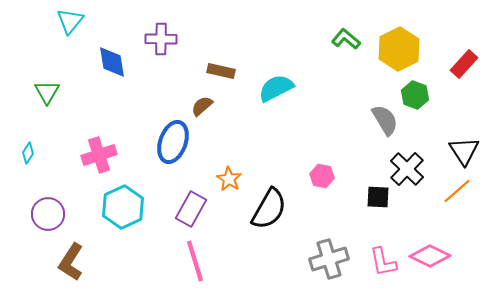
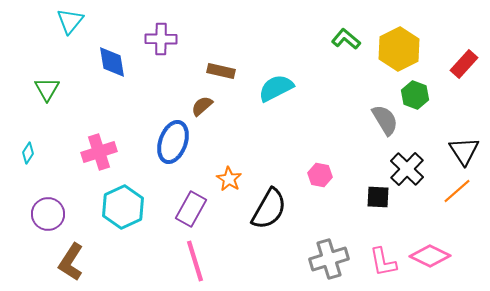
green triangle: moved 3 px up
pink cross: moved 3 px up
pink hexagon: moved 2 px left, 1 px up
